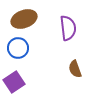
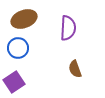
purple semicircle: rotated 10 degrees clockwise
